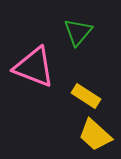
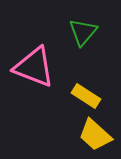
green triangle: moved 5 px right
